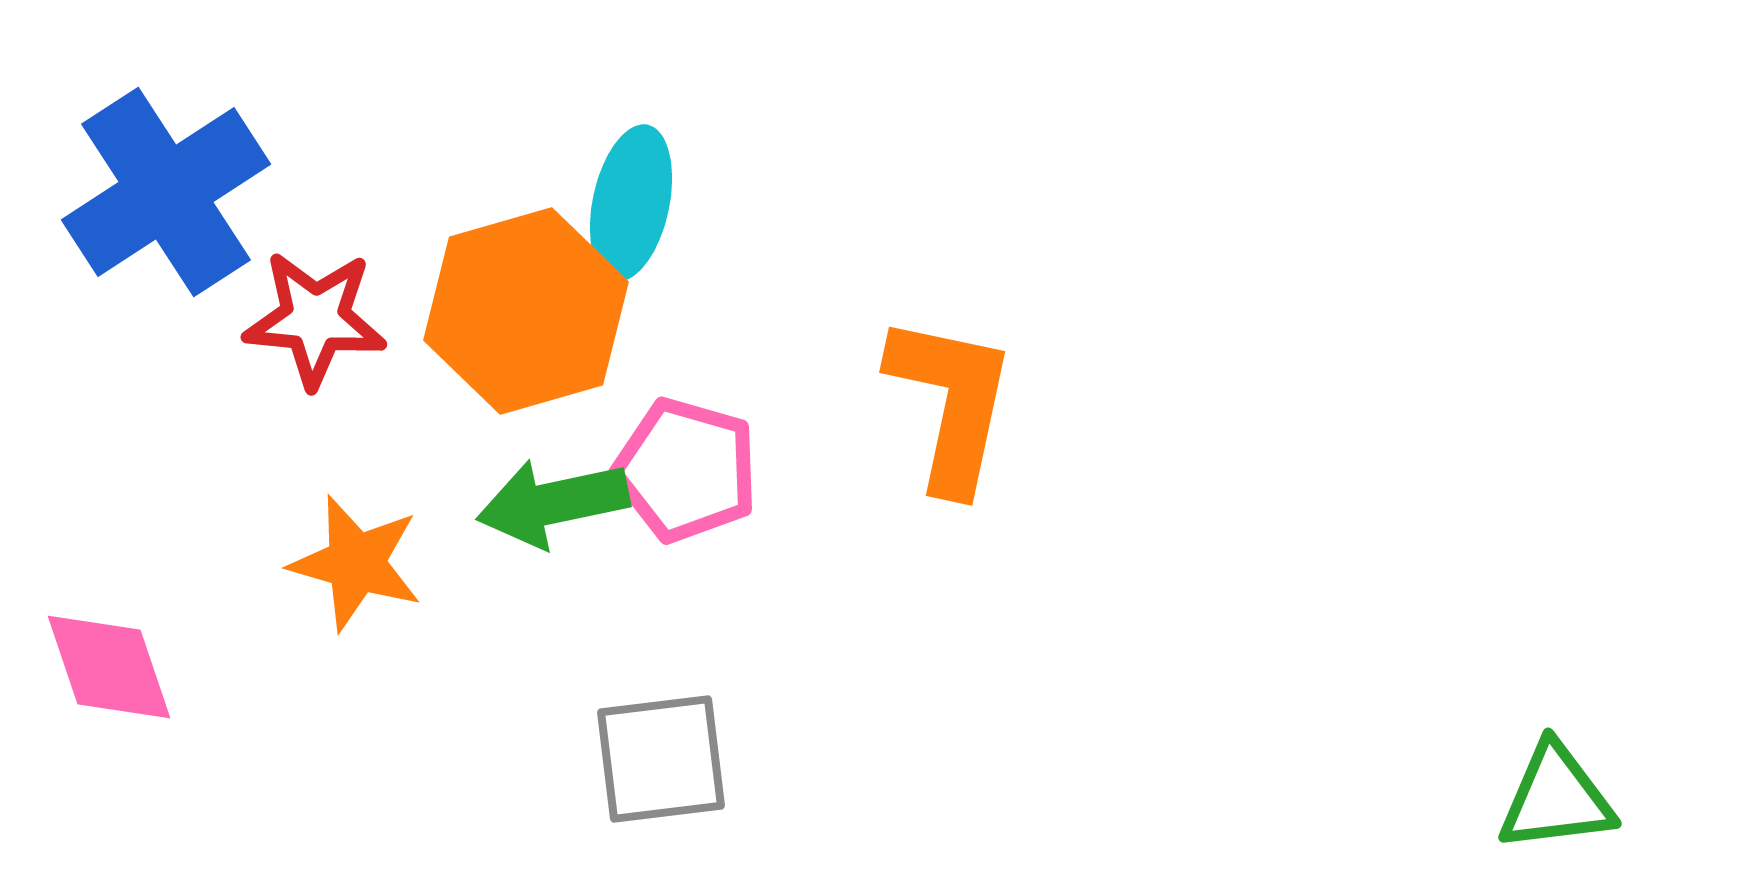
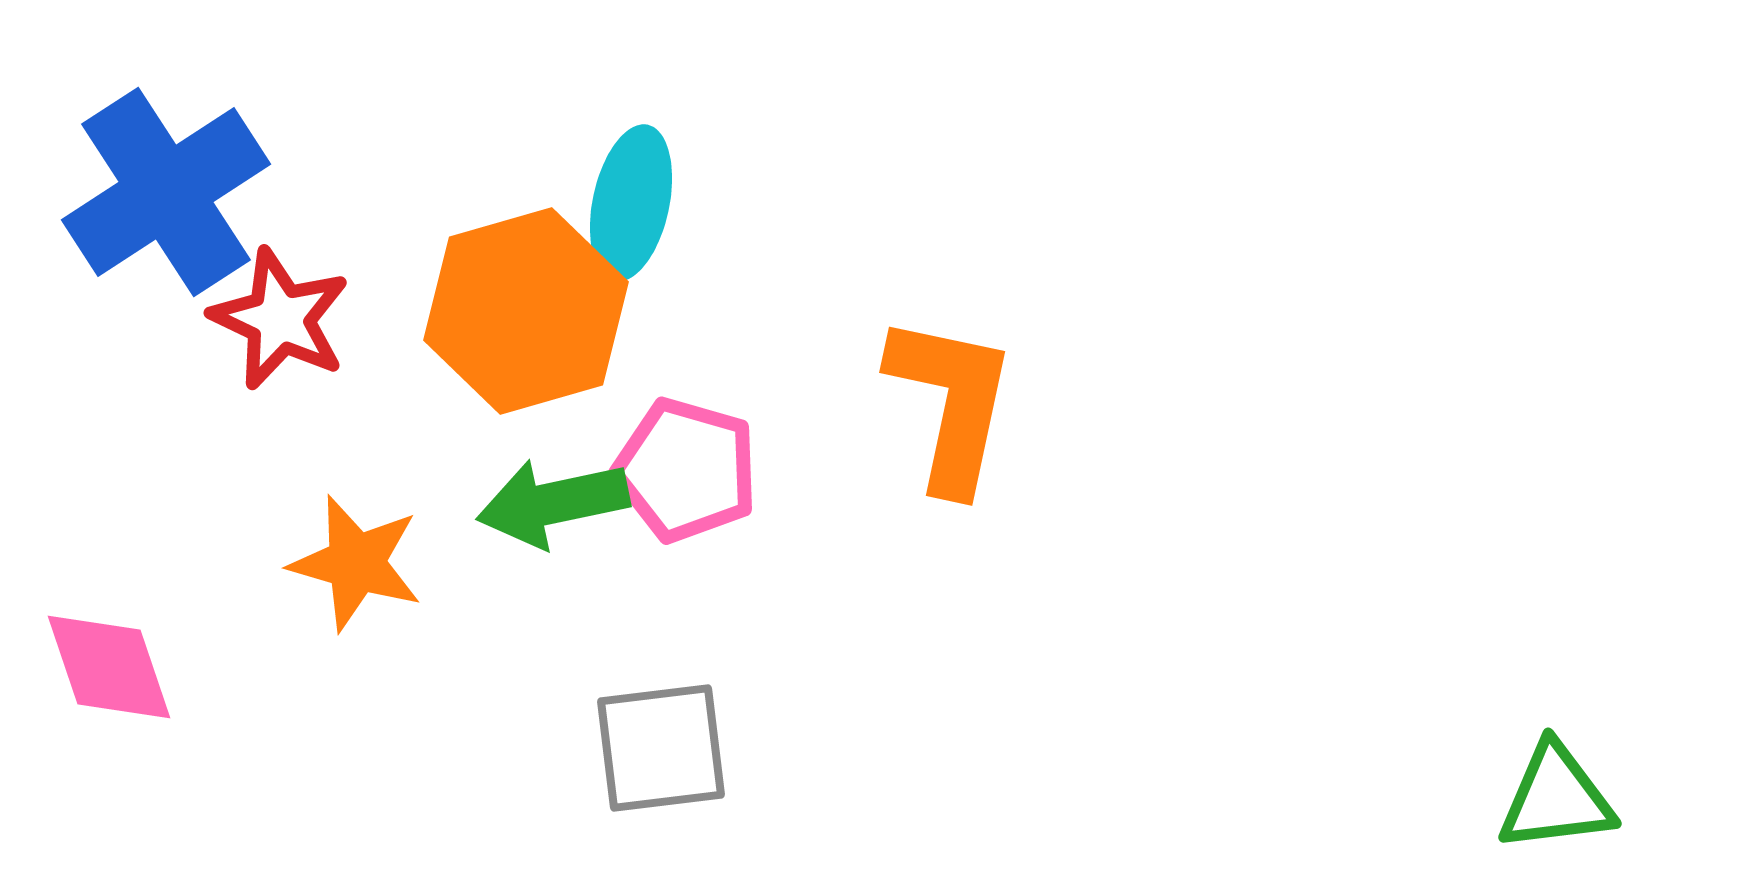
red star: moved 35 px left; rotated 20 degrees clockwise
gray square: moved 11 px up
